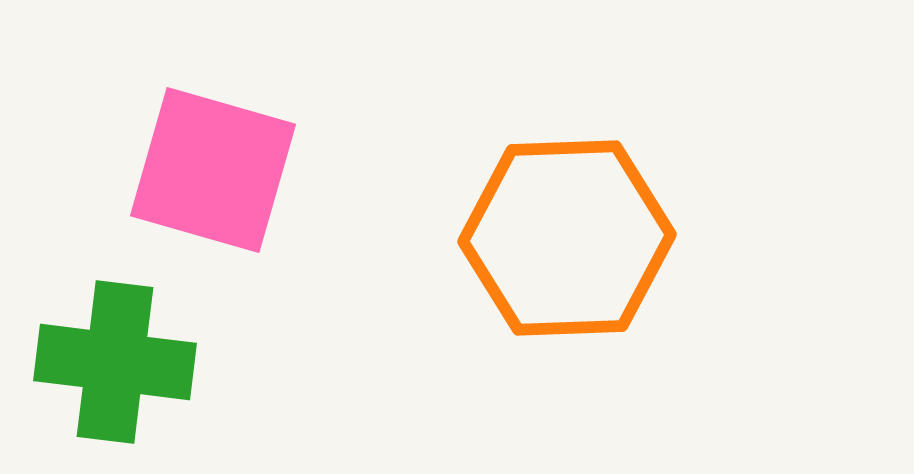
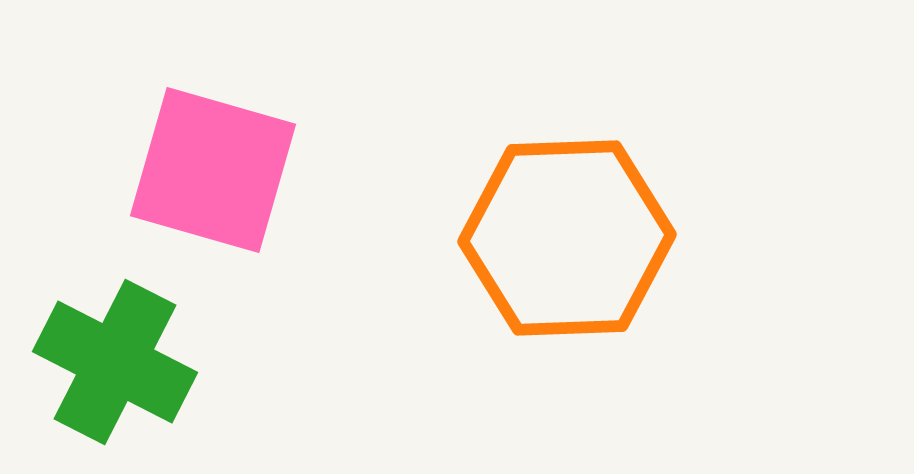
green cross: rotated 20 degrees clockwise
